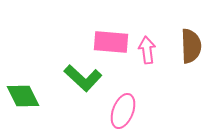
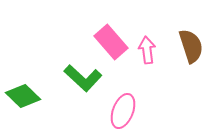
pink rectangle: rotated 44 degrees clockwise
brown semicircle: rotated 16 degrees counterclockwise
green diamond: rotated 20 degrees counterclockwise
